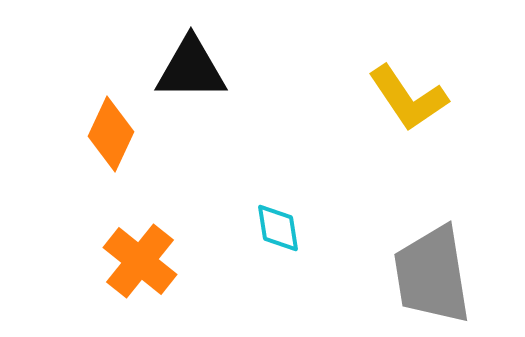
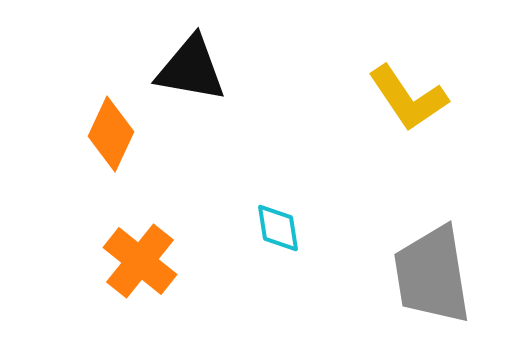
black triangle: rotated 10 degrees clockwise
